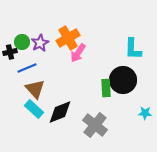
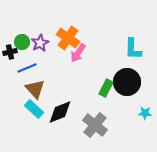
orange cross: rotated 25 degrees counterclockwise
black circle: moved 4 px right, 2 px down
green rectangle: rotated 30 degrees clockwise
